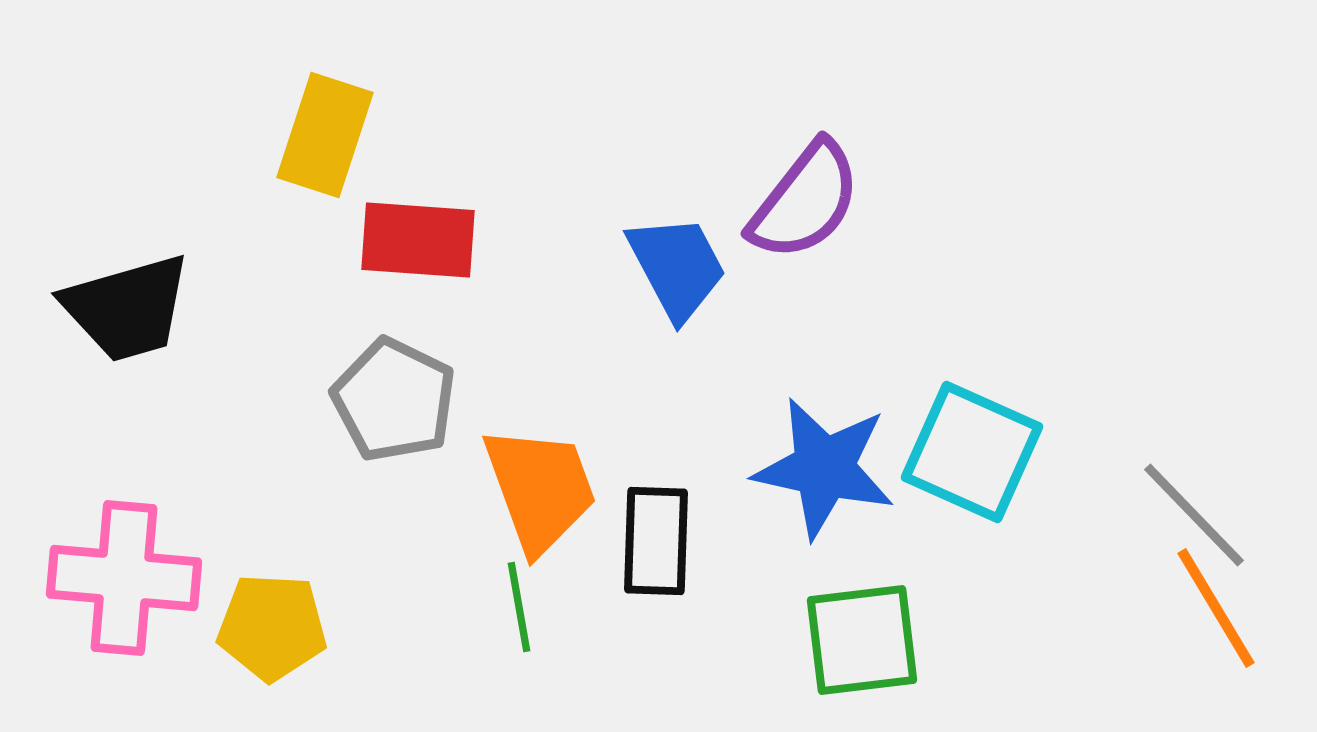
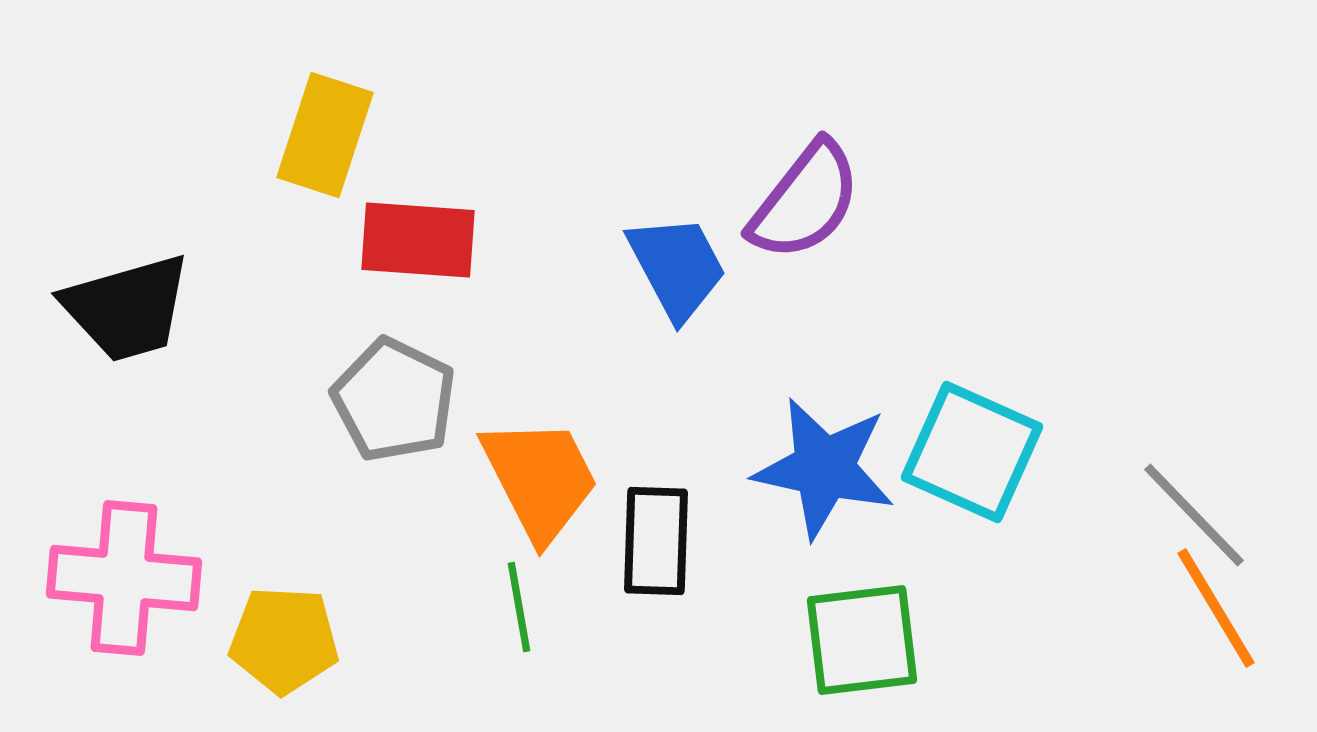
orange trapezoid: moved 10 px up; rotated 7 degrees counterclockwise
yellow pentagon: moved 12 px right, 13 px down
